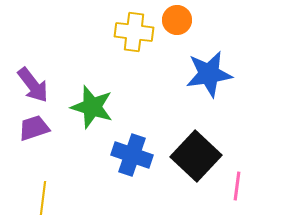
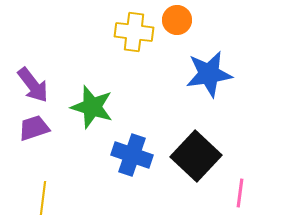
pink line: moved 3 px right, 7 px down
